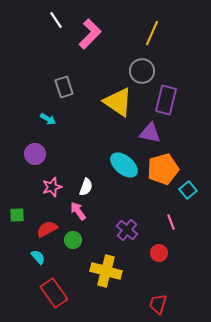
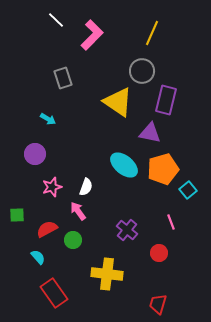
white line: rotated 12 degrees counterclockwise
pink L-shape: moved 2 px right, 1 px down
gray rectangle: moved 1 px left, 9 px up
yellow cross: moved 1 px right, 3 px down; rotated 8 degrees counterclockwise
